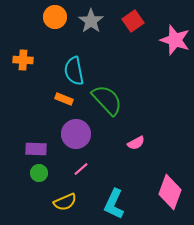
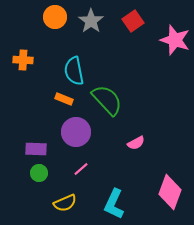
purple circle: moved 2 px up
yellow semicircle: moved 1 px down
